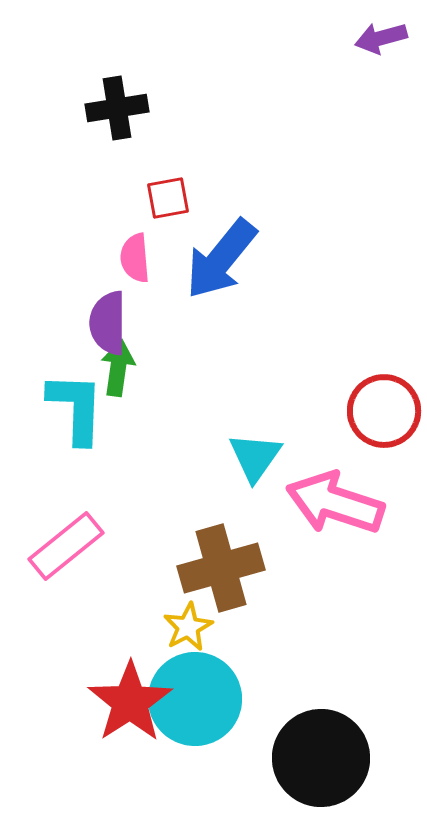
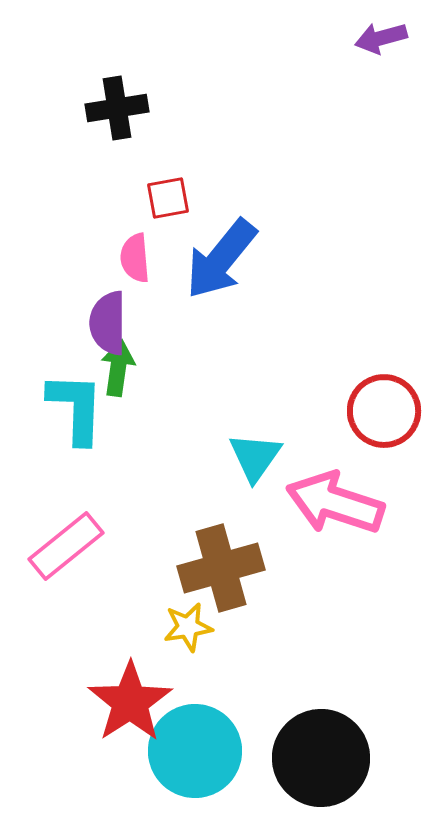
yellow star: rotated 18 degrees clockwise
cyan circle: moved 52 px down
